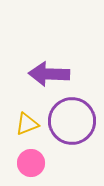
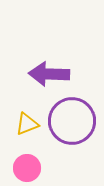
pink circle: moved 4 px left, 5 px down
